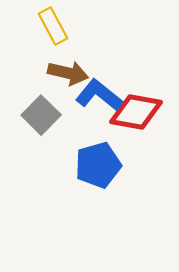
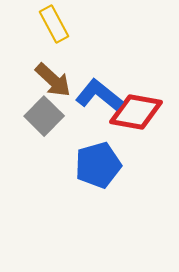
yellow rectangle: moved 1 px right, 2 px up
brown arrow: moved 15 px left, 7 px down; rotated 30 degrees clockwise
gray square: moved 3 px right, 1 px down
